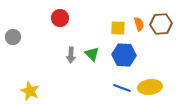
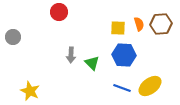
red circle: moved 1 px left, 6 px up
green triangle: moved 9 px down
yellow ellipse: moved 1 px up; rotated 30 degrees counterclockwise
